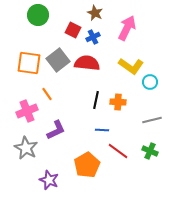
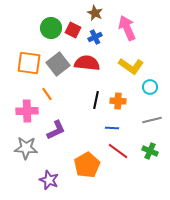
green circle: moved 13 px right, 13 px down
pink arrow: rotated 50 degrees counterclockwise
blue cross: moved 2 px right
gray square: moved 4 px down
cyan circle: moved 5 px down
orange cross: moved 1 px up
pink cross: rotated 20 degrees clockwise
blue line: moved 10 px right, 2 px up
gray star: rotated 25 degrees counterclockwise
